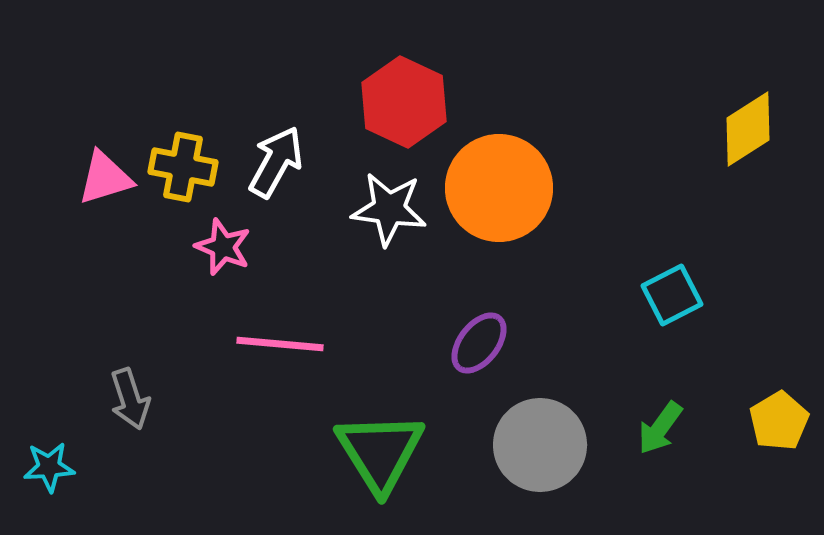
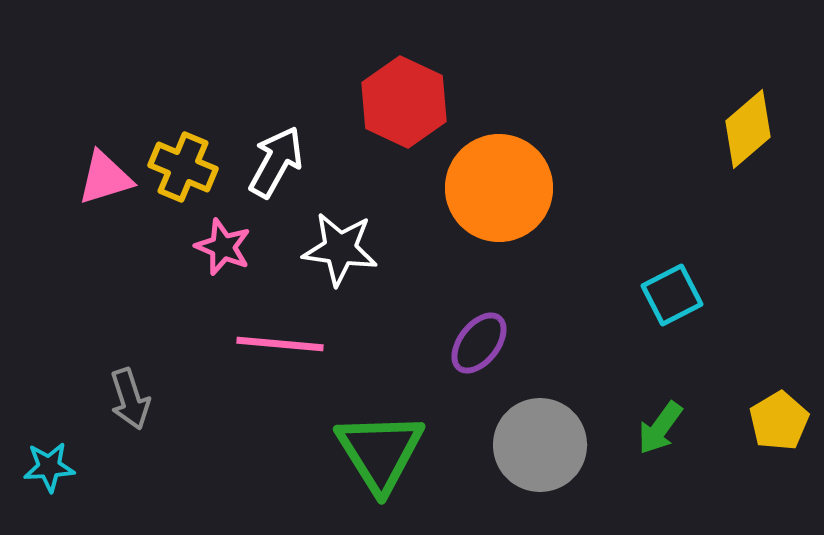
yellow diamond: rotated 8 degrees counterclockwise
yellow cross: rotated 12 degrees clockwise
white star: moved 49 px left, 40 px down
